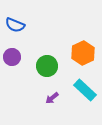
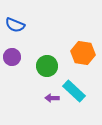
orange hexagon: rotated 25 degrees counterclockwise
cyan rectangle: moved 11 px left, 1 px down
purple arrow: rotated 40 degrees clockwise
